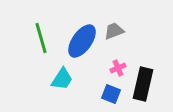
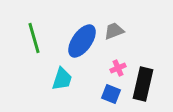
green line: moved 7 px left
cyan trapezoid: rotated 15 degrees counterclockwise
